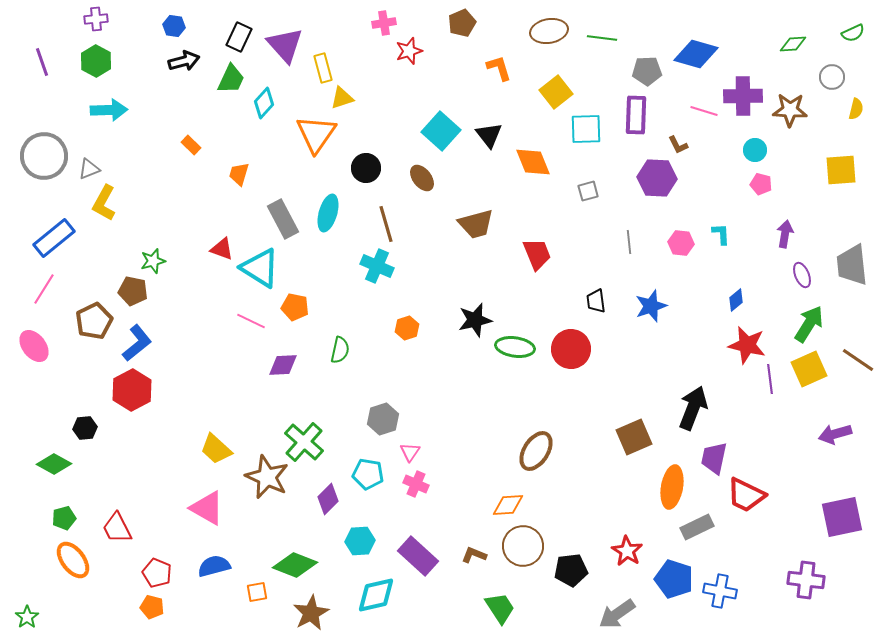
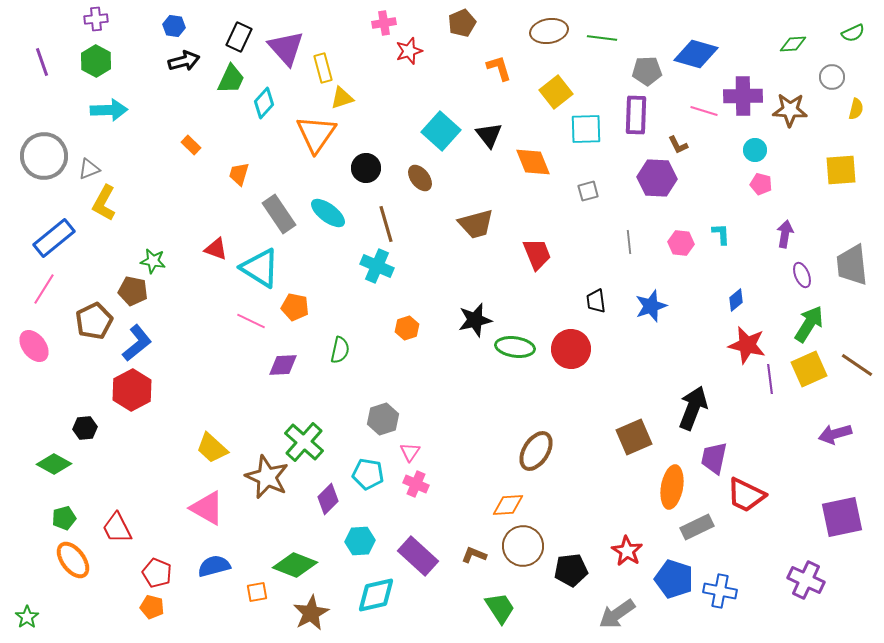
purple triangle at (285, 45): moved 1 px right, 3 px down
brown ellipse at (422, 178): moved 2 px left
cyan ellipse at (328, 213): rotated 69 degrees counterclockwise
gray rectangle at (283, 219): moved 4 px left, 5 px up; rotated 6 degrees counterclockwise
red triangle at (222, 249): moved 6 px left
green star at (153, 261): rotated 25 degrees clockwise
brown line at (858, 360): moved 1 px left, 5 px down
yellow trapezoid at (216, 449): moved 4 px left, 1 px up
purple cross at (806, 580): rotated 18 degrees clockwise
